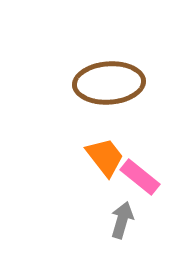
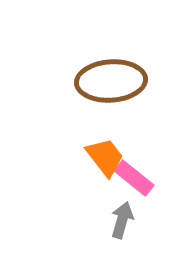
brown ellipse: moved 2 px right, 2 px up
pink rectangle: moved 6 px left, 1 px down
